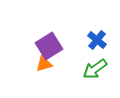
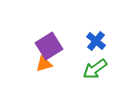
blue cross: moved 1 px left, 1 px down
